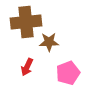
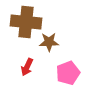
brown cross: rotated 12 degrees clockwise
